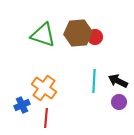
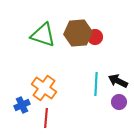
cyan line: moved 2 px right, 3 px down
